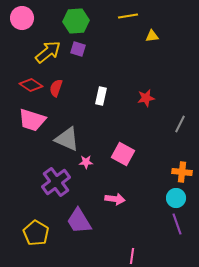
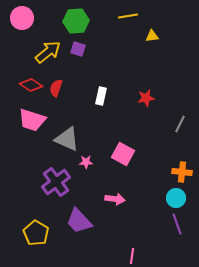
purple trapezoid: rotated 12 degrees counterclockwise
